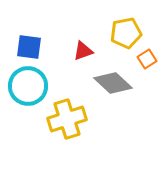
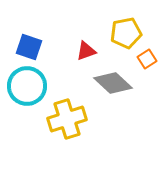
blue square: rotated 12 degrees clockwise
red triangle: moved 3 px right
cyan circle: moved 1 px left
